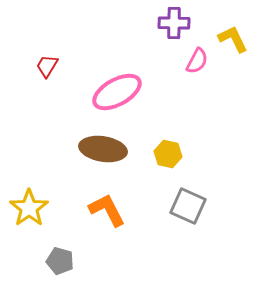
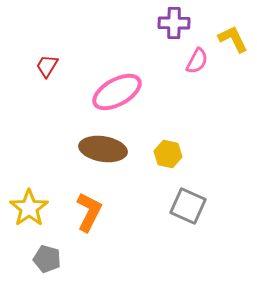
orange L-shape: moved 18 px left, 2 px down; rotated 54 degrees clockwise
gray pentagon: moved 13 px left, 2 px up
